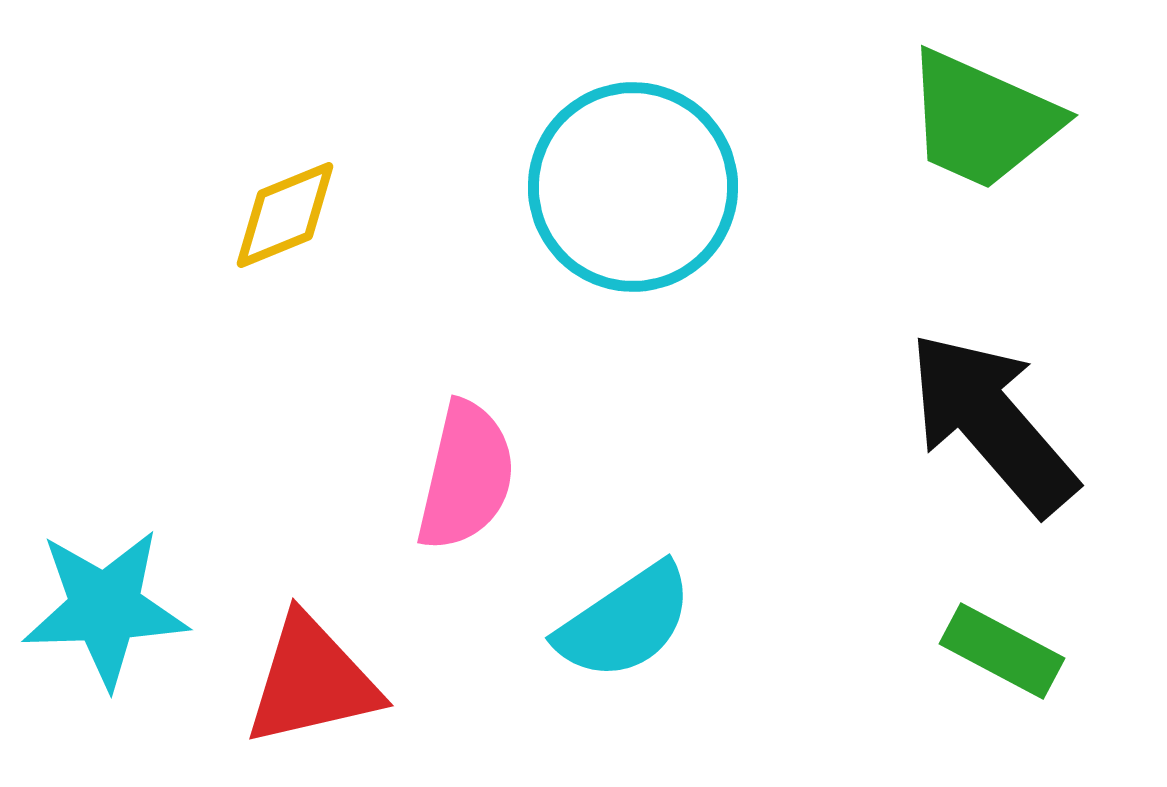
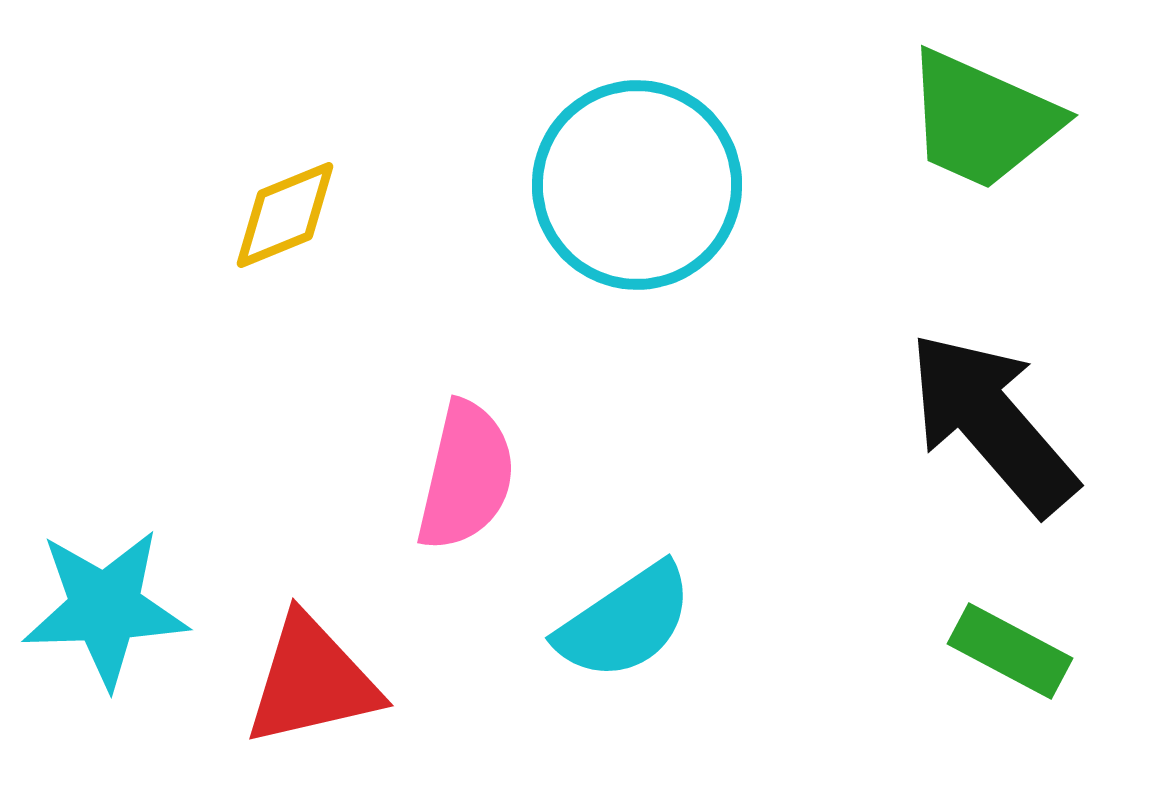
cyan circle: moved 4 px right, 2 px up
green rectangle: moved 8 px right
